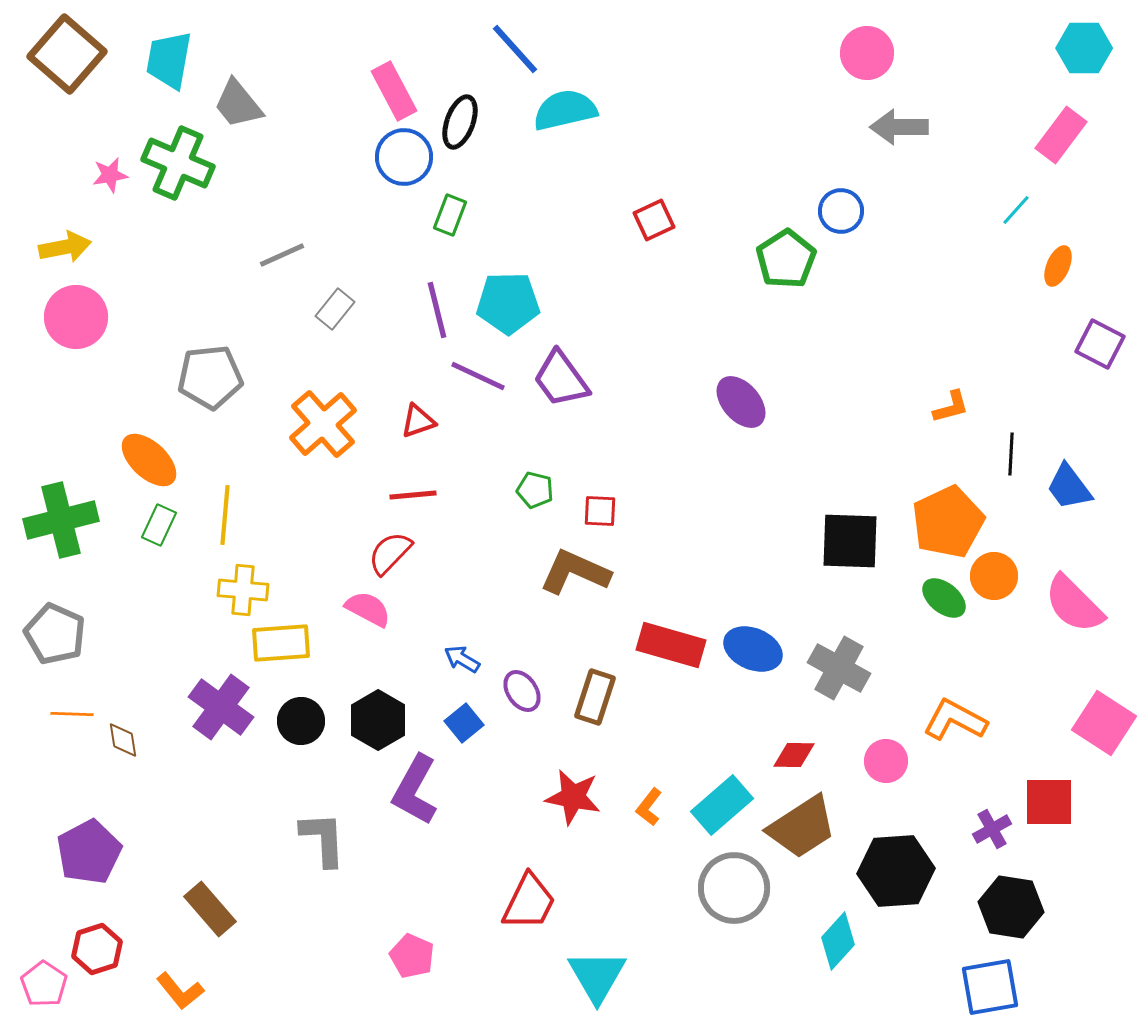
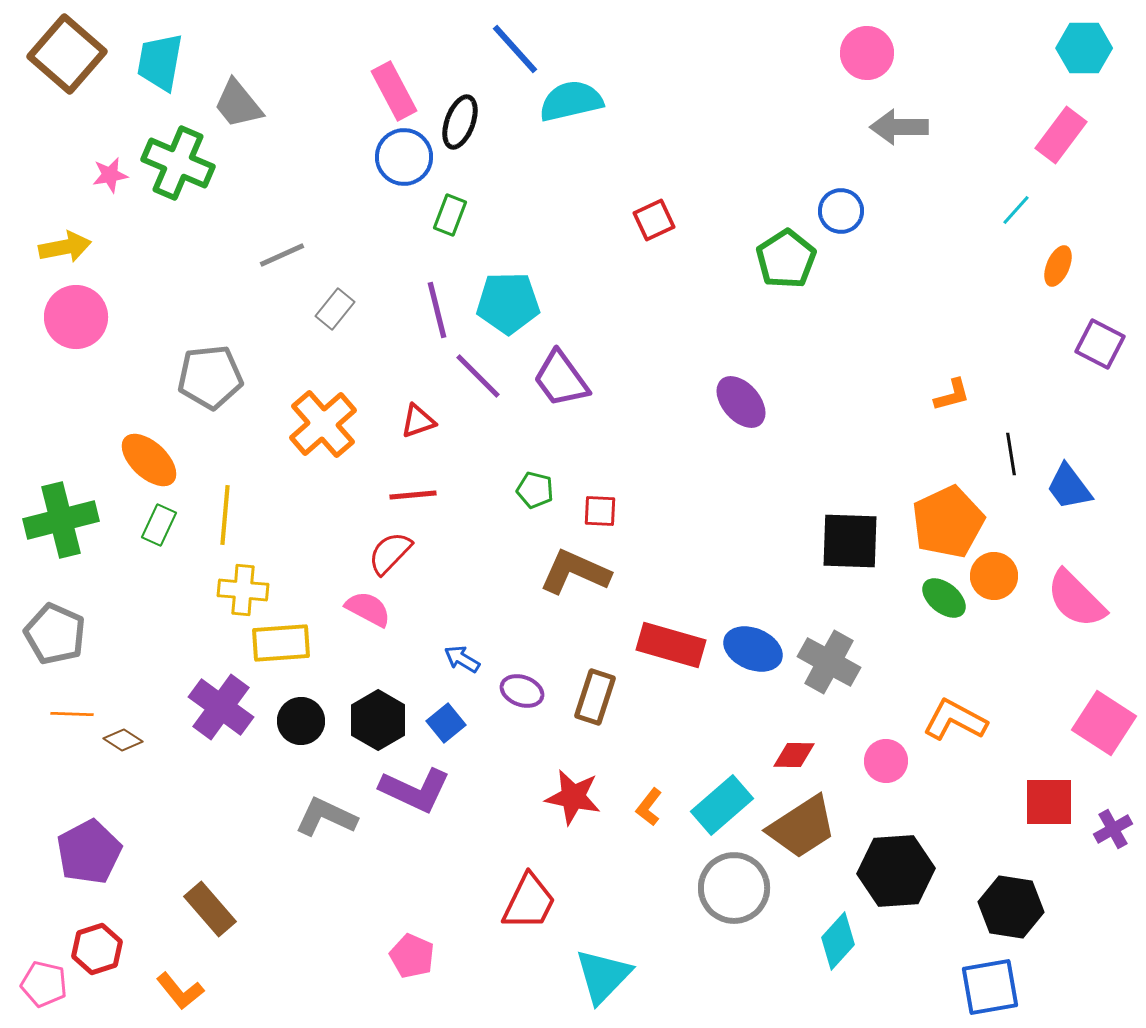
cyan trapezoid at (169, 60): moved 9 px left, 2 px down
cyan semicircle at (565, 110): moved 6 px right, 9 px up
purple line at (478, 376): rotated 20 degrees clockwise
orange L-shape at (951, 407): moved 1 px right, 12 px up
black line at (1011, 454): rotated 12 degrees counterclockwise
pink semicircle at (1074, 604): moved 2 px right, 5 px up
gray cross at (839, 668): moved 10 px left, 6 px up
purple ellipse at (522, 691): rotated 36 degrees counterclockwise
blue square at (464, 723): moved 18 px left
brown diamond at (123, 740): rotated 48 degrees counterclockwise
purple L-shape at (415, 790): rotated 94 degrees counterclockwise
purple cross at (992, 829): moved 121 px right
gray L-shape at (323, 839): moved 3 px right, 22 px up; rotated 62 degrees counterclockwise
cyan triangle at (597, 976): moved 6 px right; rotated 14 degrees clockwise
pink pentagon at (44, 984): rotated 21 degrees counterclockwise
